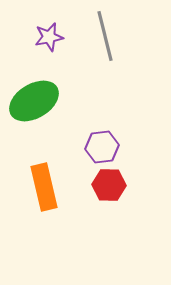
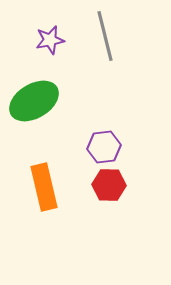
purple star: moved 1 px right, 3 px down
purple hexagon: moved 2 px right
